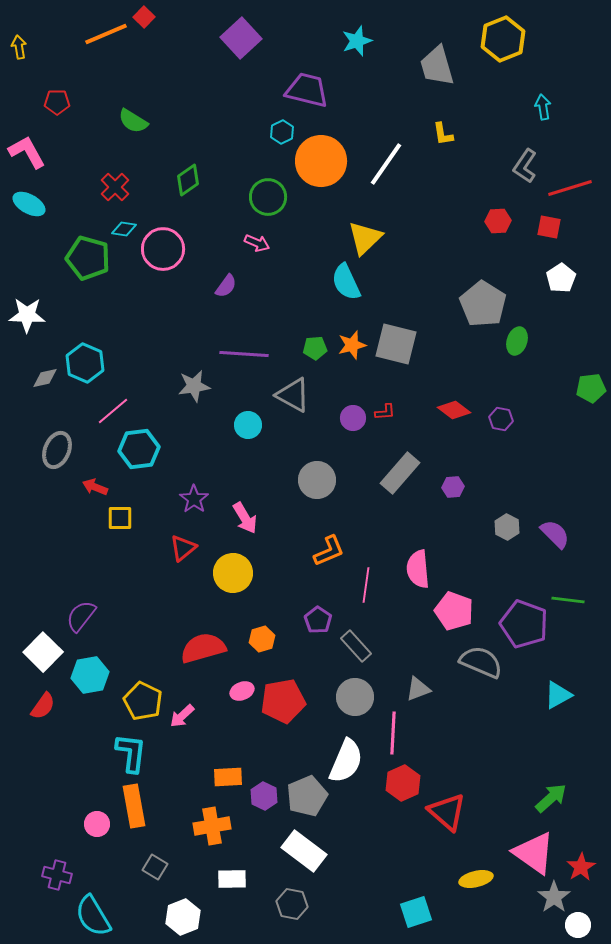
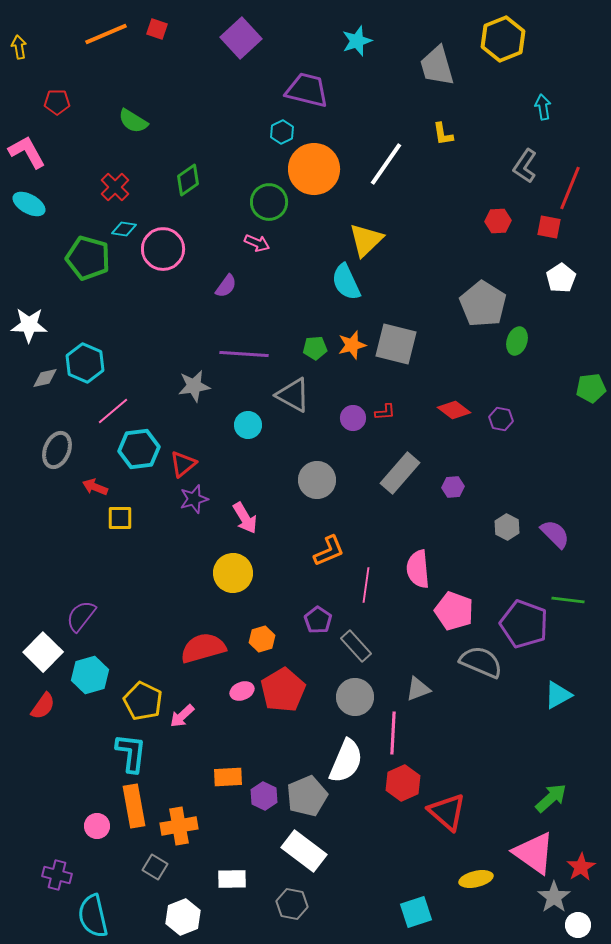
red square at (144, 17): moved 13 px right, 12 px down; rotated 25 degrees counterclockwise
orange circle at (321, 161): moved 7 px left, 8 px down
red line at (570, 188): rotated 51 degrees counterclockwise
green circle at (268, 197): moved 1 px right, 5 px down
yellow triangle at (365, 238): moved 1 px right, 2 px down
white star at (27, 315): moved 2 px right, 10 px down
purple star at (194, 499): rotated 20 degrees clockwise
red triangle at (183, 548): moved 84 px up
cyan hexagon at (90, 675): rotated 6 degrees counterclockwise
red pentagon at (283, 701): moved 11 px up; rotated 21 degrees counterclockwise
pink circle at (97, 824): moved 2 px down
orange cross at (212, 826): moved 33 px left
cyan semicircle at (93, 916): rotated 18 degrees clockwise
